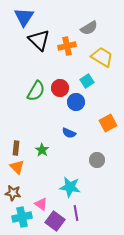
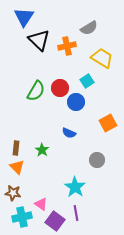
yellow trapezoid: moved 1 px down
cyan star: moved 5 px right; rotated 25 degrees clockwise
